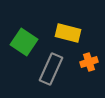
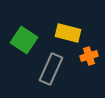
green square: moved 2 px up
orange cross: moved 6 px up
